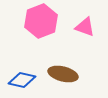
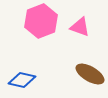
pink triangle: moved 5 px left
brown ellipse: moved 27 px right; rotated 16 degrees clockwise
